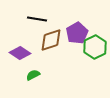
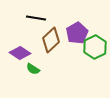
black line: moved 1 px left, 1 px up
brown diamond: rotated 25 degrees counterclockwise
green semicircle: moved 6 px up; rotated 120 degrees counterclockwise
